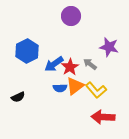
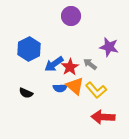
blue hexagon: moved 2 px right, 2 px up
orange triangle: rotated 42 degrees counterclockwise
black semicircle: moved 8 px right, 4 px up; rotated 48 degrees clockwise
